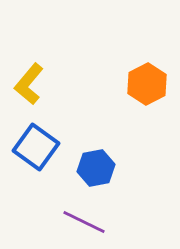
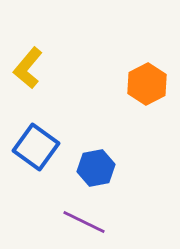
yellow L-shape: moved 1 px left, 16 px up
